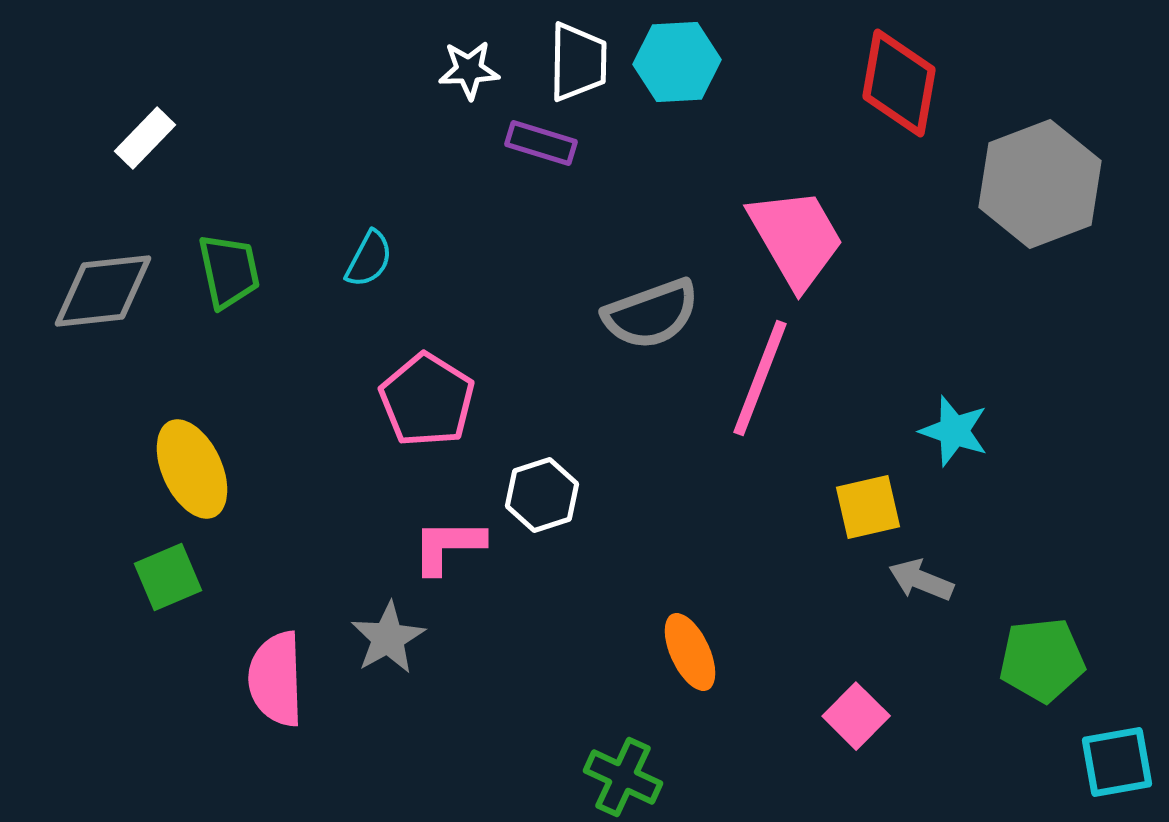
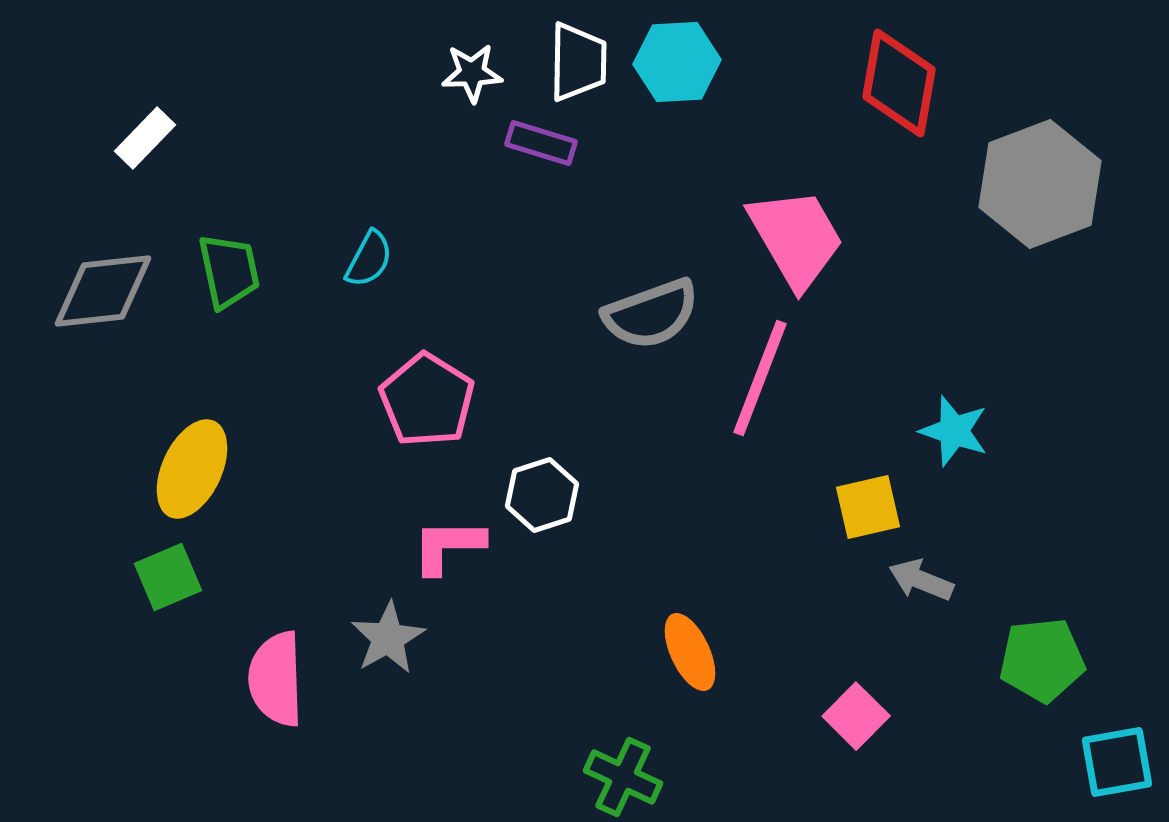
white star: moved 3 px right, 3 px down
yellow ellipse: rotated 50 degrees clockwise
